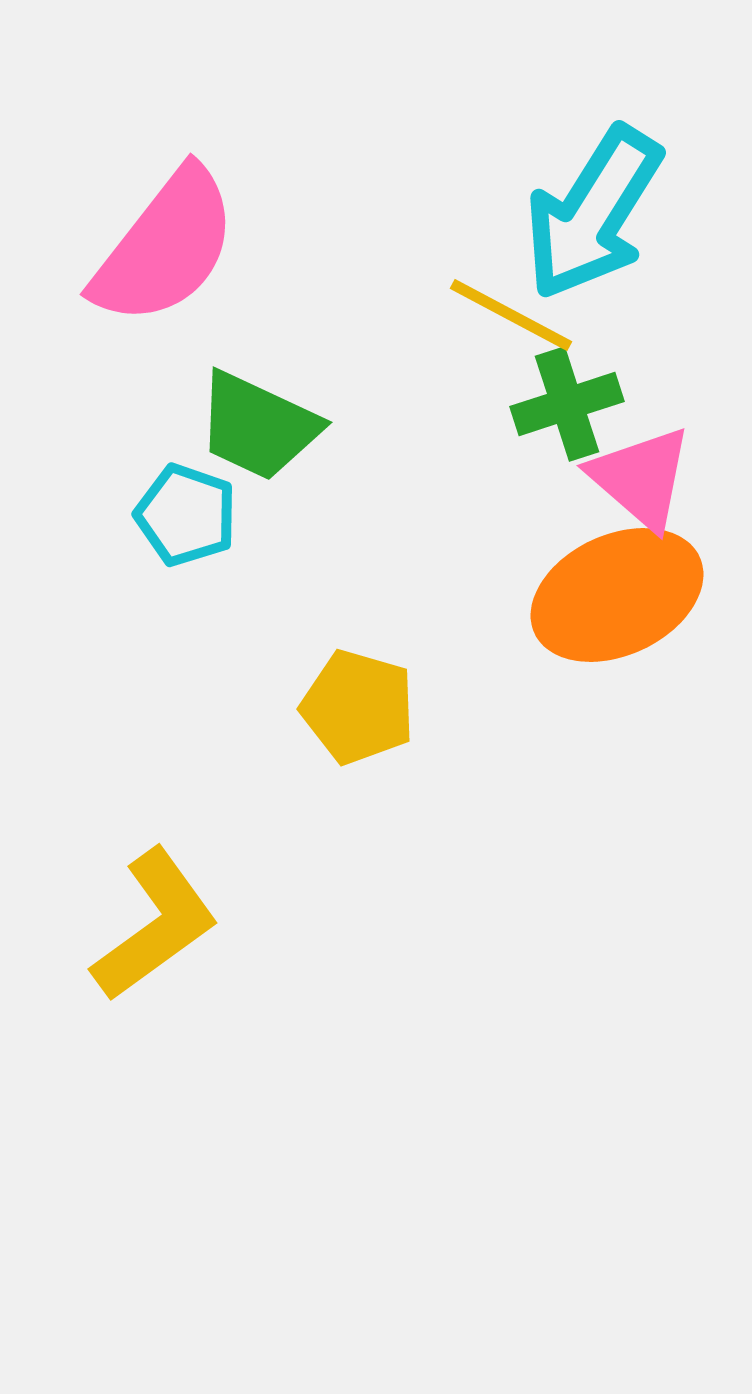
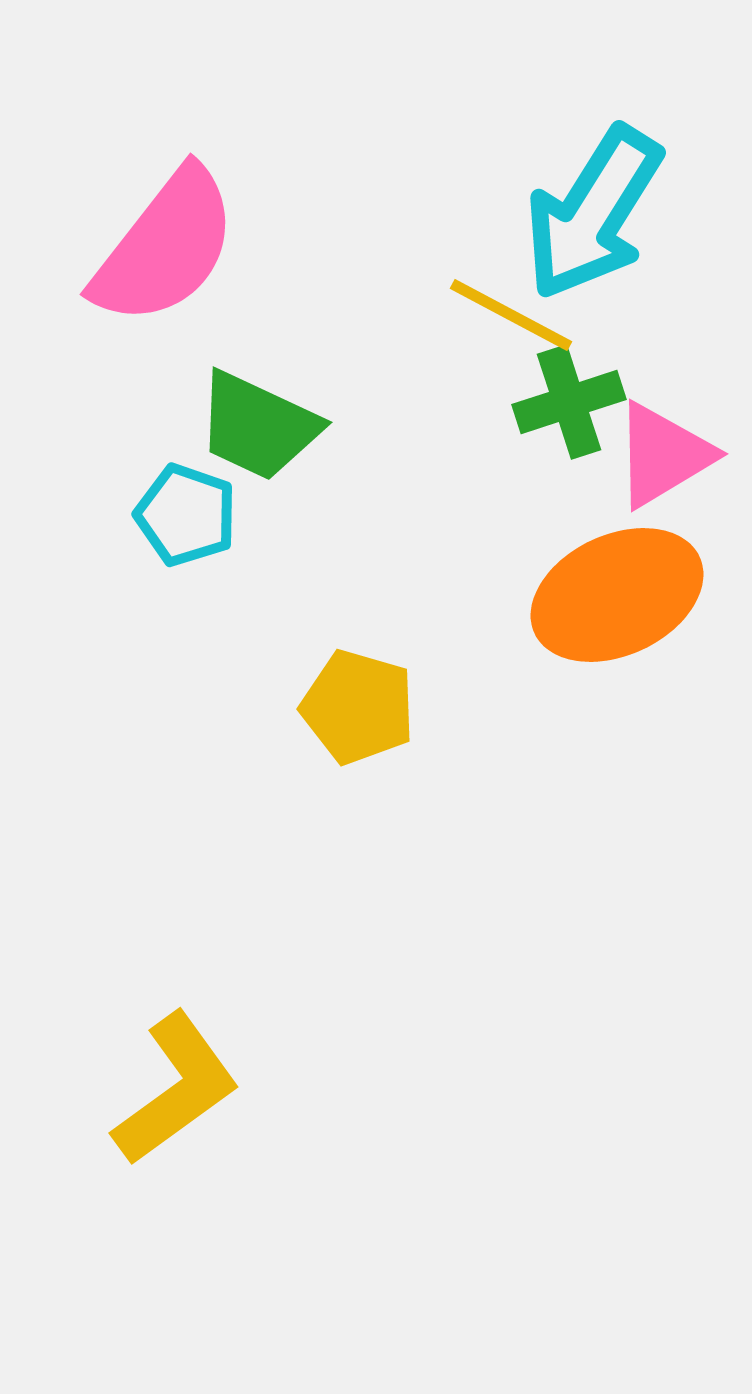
green cross: moved 2 px right, 2 px up
pink triangle: moved 22 px right, 23 px up; rotated 48 degrees clockwise
yellow L-shape: moved 21 px right, 164 px down
